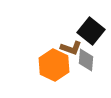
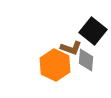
black square: moved 2 px right
orange hexagon: moved 1 px right
